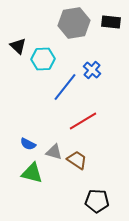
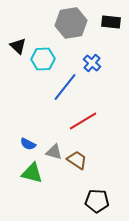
gray hexagon: moved 3 px left
blue cross: moved 7 px up
